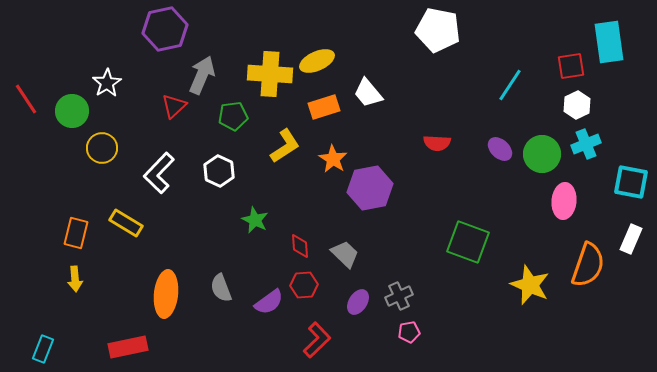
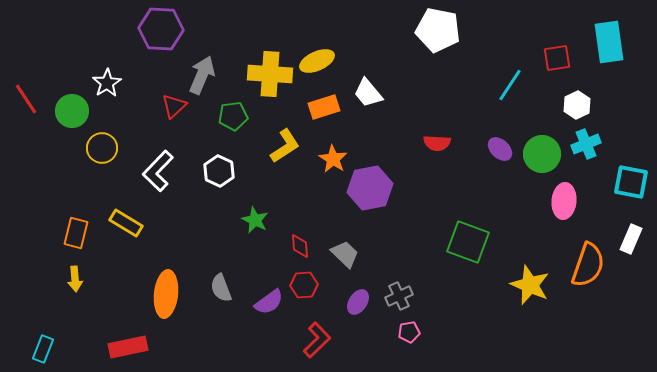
purple hexagon at (165, 29): moved 4 px left; rotated 15 degrees clockwise
red square at (571, 66): moved 14 px left, 8 px up
white L-shape at (159, 173): moved 1 px left, 2 px up
